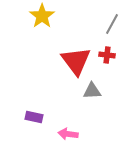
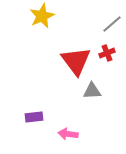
yellow star: rotated 10 degrees clockwise
gray line: rotated 20 degrees clockwise
red cross: moved 2 px up; rotated 28 degrees counterclockwise
purple rectangle: rotated 18 degrees counterclockwise
